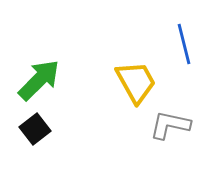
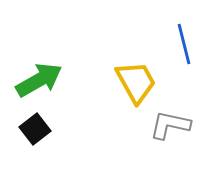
green arrow: rotated 15 degrees clockwise
